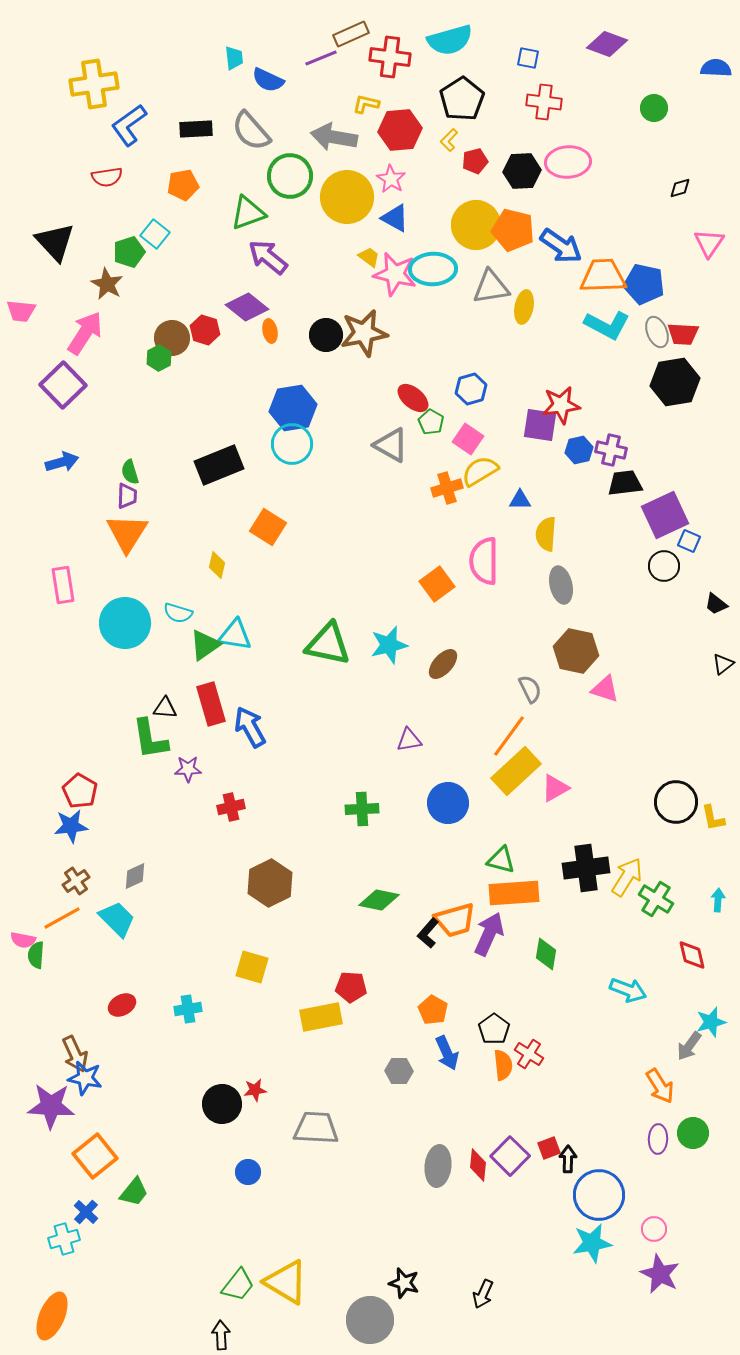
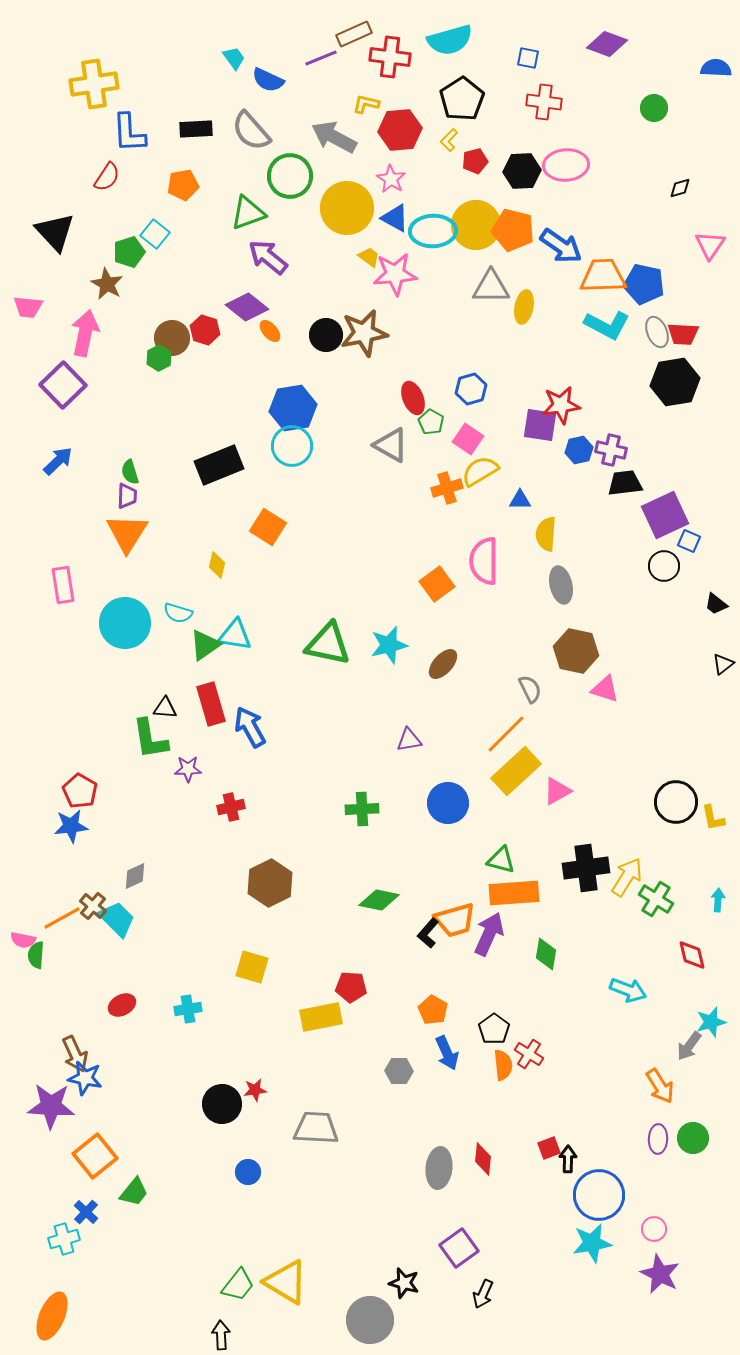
brown rectangle at (351, 34): moved 3 px right
cyan trapezoid at (234, 58): rotated 30 degrees counterclockwise
blue L-shape at (129, 125): moved 8 px down; rotated 57 degrees counterclockwise
gray arrow at (334, 137): rotated 18 degrees clockwise
pink ellipse at (568, 162): moved 2 px left, 3 px down
red semicircle at (107, 177): rotated 48 degrees counterclockwise
yellow circle at (347, 197): moved 11 px down
black triangle at (55, 242): moved 10 px up
pink triangle at (709, 243): moved 1 px right, 2 px down
cyan ellipse at (433, 269): moved 38 px up
pink star at (395, 274): rotated 18 degrees counterclockwise
gray triangle at (491, 287): rotated 9 degrees clockwise
pink trapezoid at (21, 311): moved 7 px right, 4 px up
orange ellipse at (270, 331): rotated 30 degrees counterclockwise
pink arrow at (85, 333): rotated 21 degrees counterclockwise
red ellipse at (413, 398): rotated 28 degrees clockwise
cyan circle at (292, 444): moved 2 px down
blue arrow at (62, 462): moved 4 px left, 1 px up; rotated 28 degrees counterclockwise
orange line at (509, 736): moved 3 px left, 2 px up; rotated 9 degrees clockwise
pink triangle at (555, 788): moved 2 px right, 3 px down
brown cross at (76, 881): moved 17 px right, 25 px down; rotated 16 degrees counterclockwise
green circle at (693, 1133): moved 5 px down
purple square at (510, 1156): moved 51 px left, 92 px down; rotated 9 degrees clockwise
red diamond at (478, 1165): moved 5 px right, 6 px up
gray ellipse at (438, 1166): moved 1 px right, 2 px down
